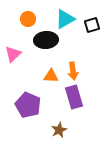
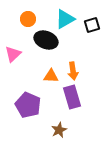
black ellipse: rotated 25 degrees clockwise
purple rectangle: moved 2 px left
